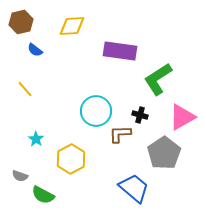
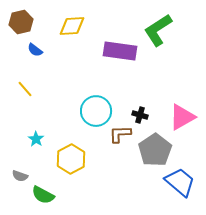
green L-shape: moved 49 px up
gray pentagon: moved 9 px left, 3 px up
blue trapezoid: moved 46 px right, 6 px up
